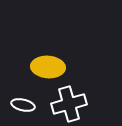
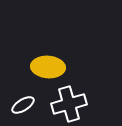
white ellipse: rotated 45 degrees counterclockwise
